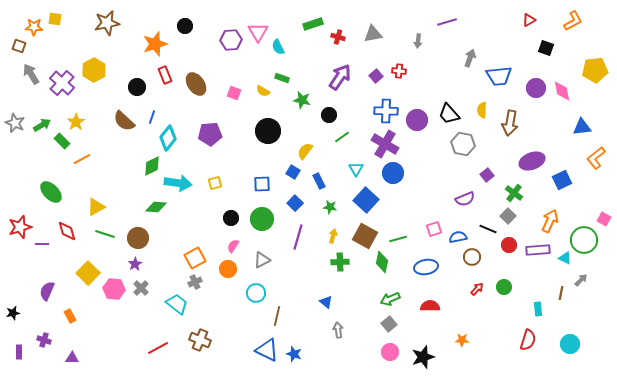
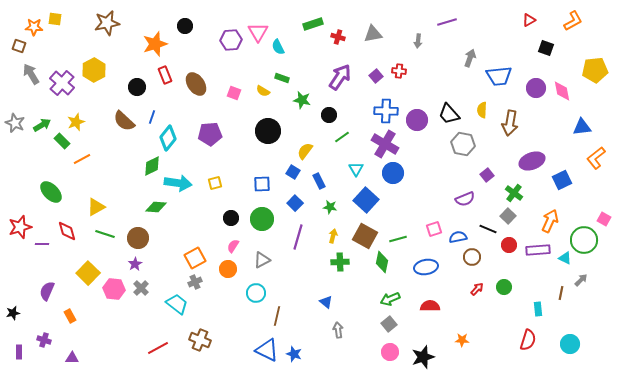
yellow star at (76, 122): rotated 12 degrees clockwise
